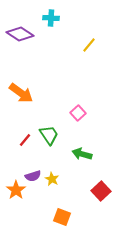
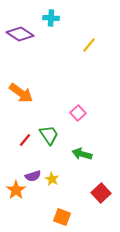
red square: moved 2 px down
